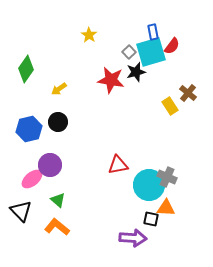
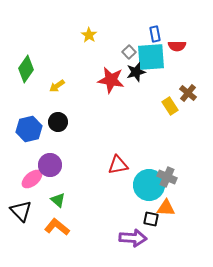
blue rectangle: moved 2 px right, 2 px down
red semicircle: moved 5 px right; rotated 54 degrees clockwise
cyan square: moved 5 px down; rotated 12 degrees clockwise
yellow arrow: moved 2 px left, 3 px up
